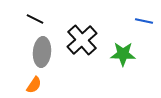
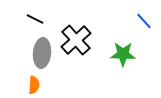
blue line: rotated 36 degrees clockwise
black cross: moved 6 px left
gray ellipse: moved 1 px down
orange semicircle: rotated 30 degrees counterclockwise
